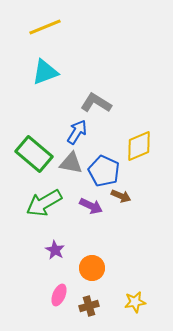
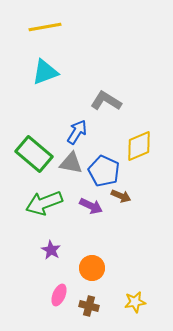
yellow line: rotated 12 degrees clockwise
gray L-shape: moved 10 px right, 2 px up
green arrow: rotated 9 degrees clockwise
purple star: moved 4 px left
brown cross: rotated 30 degrees clockwise
